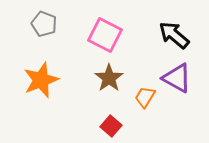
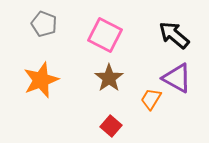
orange trapezoid: moved 6 px right, 2 px down
